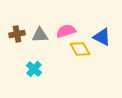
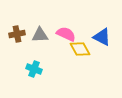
pink semicircle: moved 3 px down; rotated 42 degrees clockwise
cyan cross: rotated 21 degrees counterclockwise
